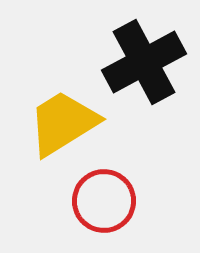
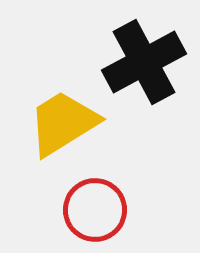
red circle: moved 9 px left, 9 px down
